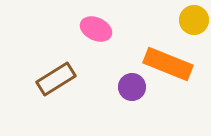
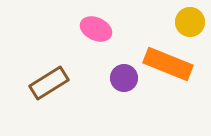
yellow circle: moved 4 px left, 2 px down
brown rectangle: moved 7 px left, 4 px down
purple circle: moved 8 px left, 9 px up
